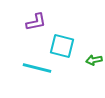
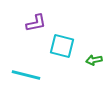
purple L-shape: moved 1 px down
cyan line: moved 11 px left, 7 px down
